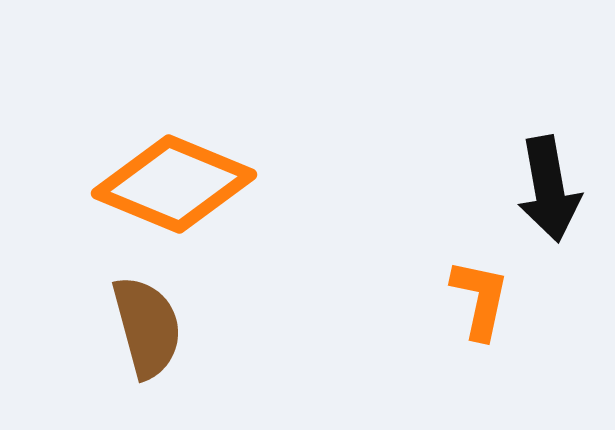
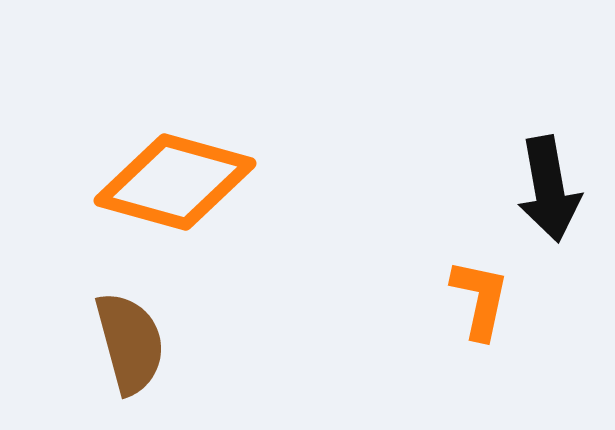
orange diamond: moved 1 px right, 2 px up; rotated 7 degrees counterclockwise
brown semicircle: moved 17 px left, 16 px down
